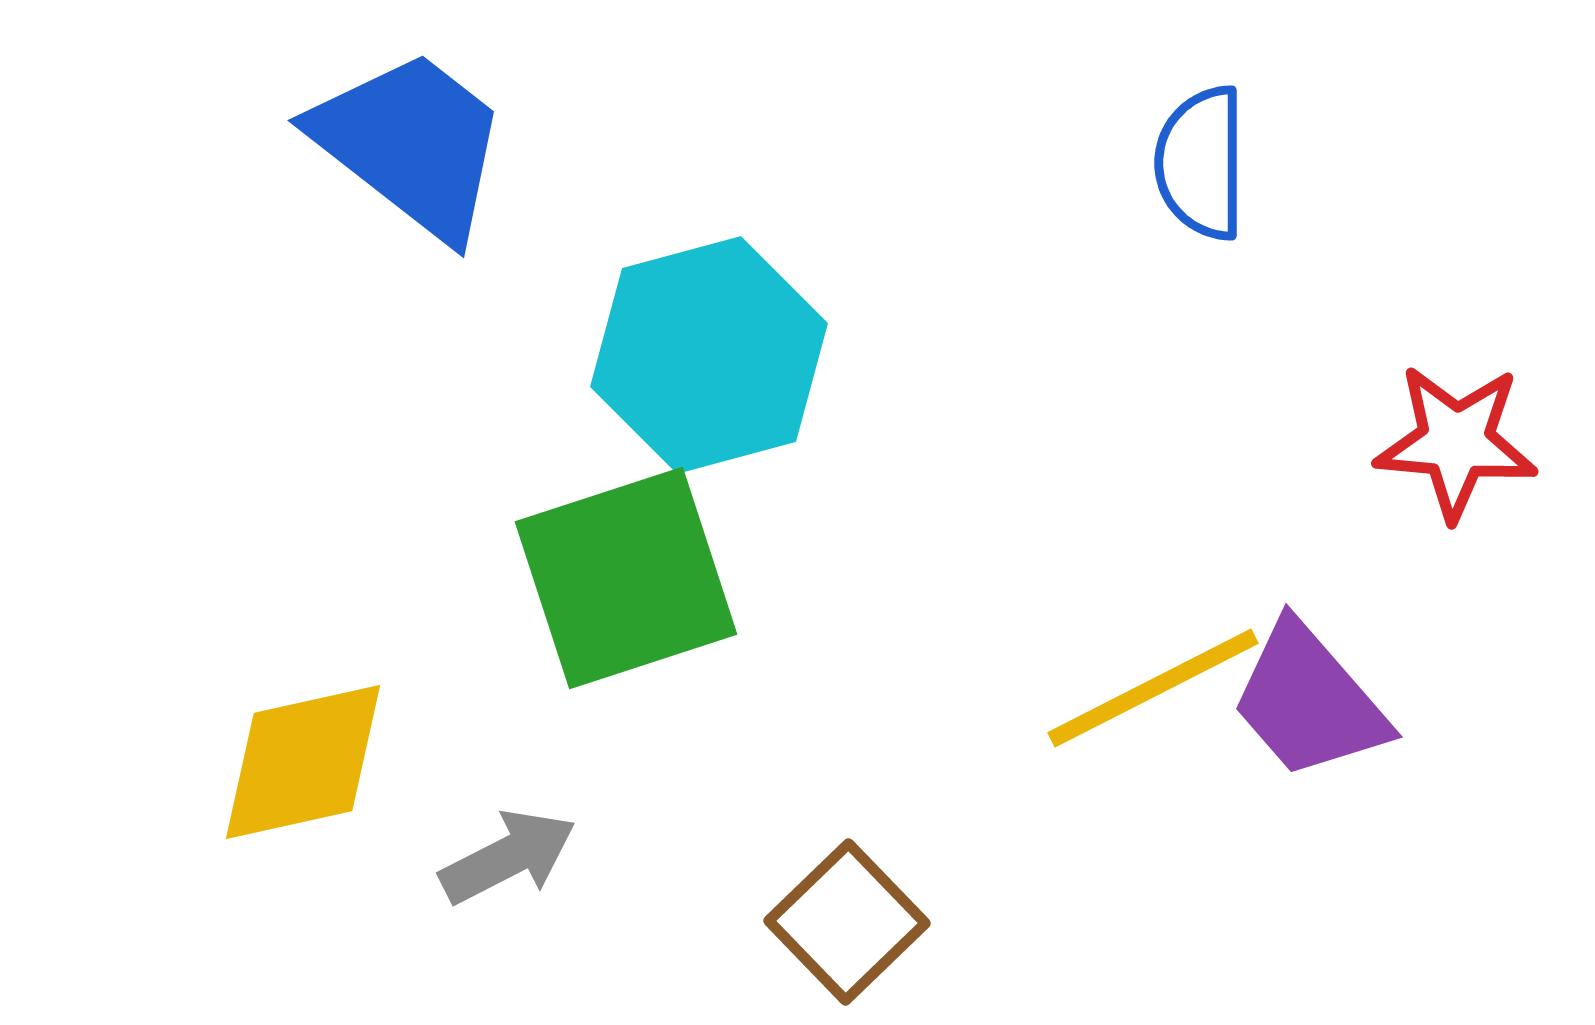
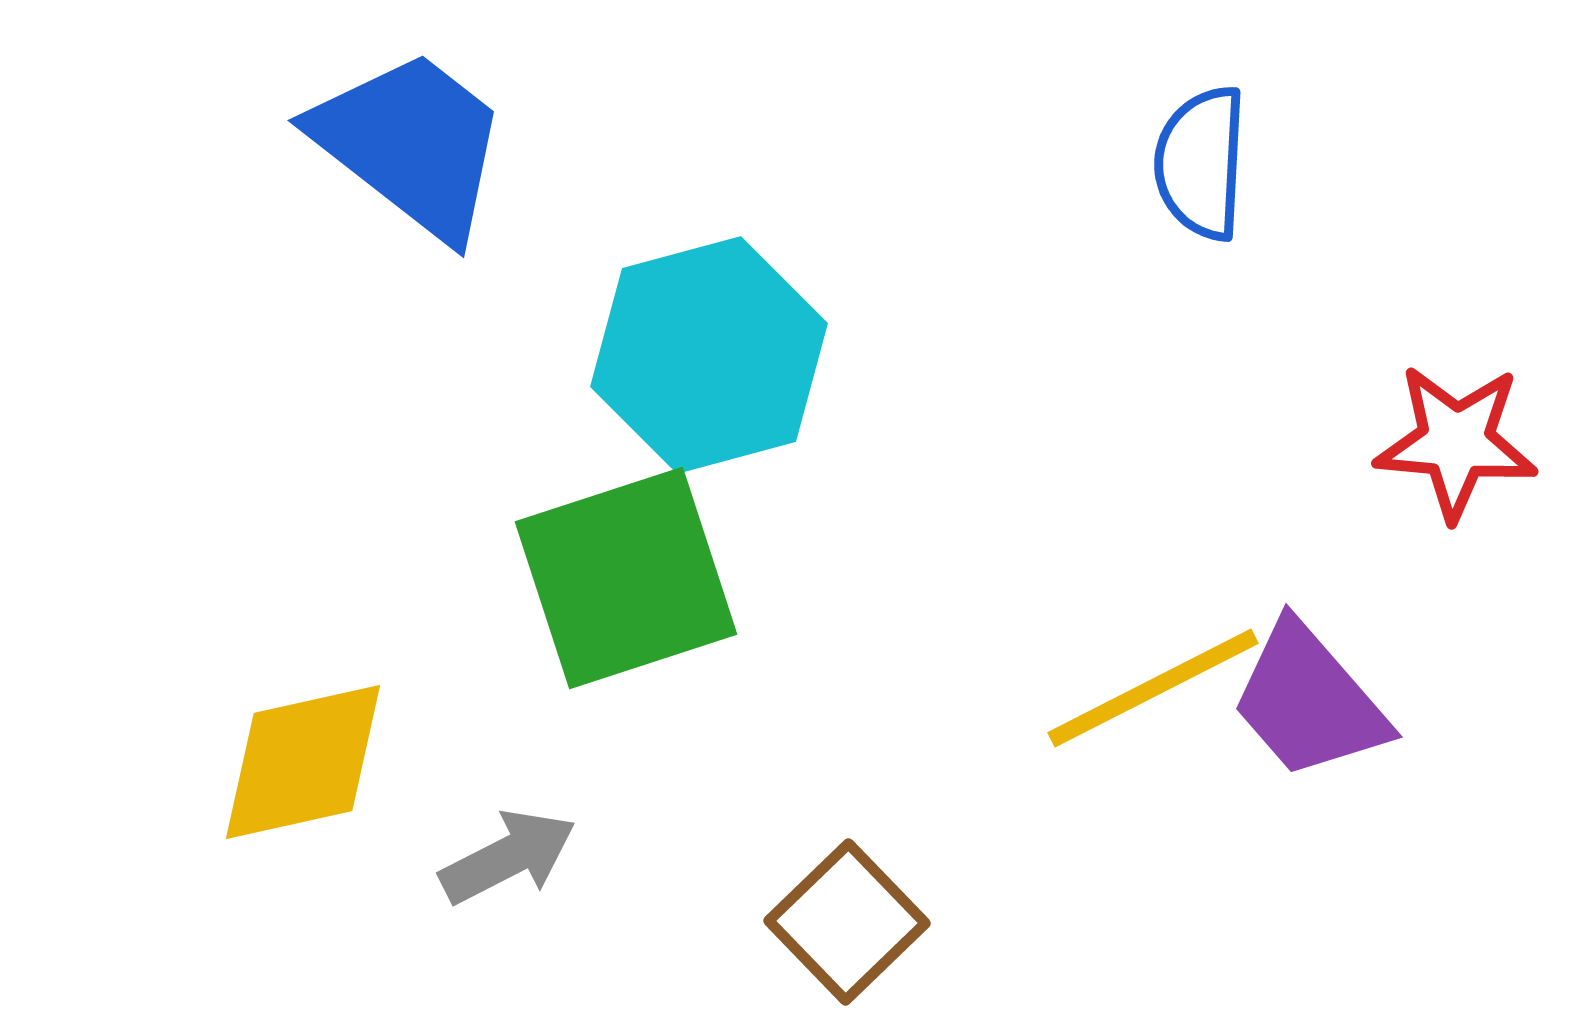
blue semicircle: rotated 3 degrees clockwise
